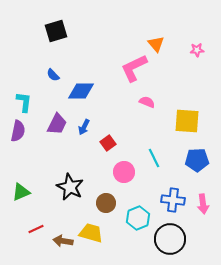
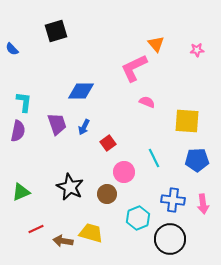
blue semicircle: moved 41 px left, 26 px up
purple trapezoid: rotated 45 degrees counterclockwise
brown circle: moved 1 px right, 9 px up
